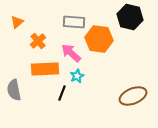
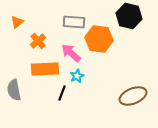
black hexagon: moved 1 px left, 1 px up
